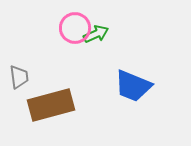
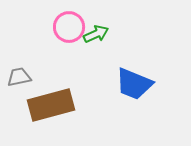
pink circle: moved 6 px left, 1 px up
gray trapezoid: rotated 95 degrees counterclockwise
blue trapezoid: moved 1 px right, 2 px up
